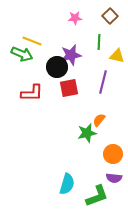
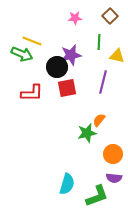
red square: moved 2 px left
